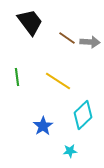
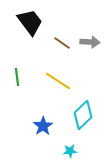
brown line: moved 5 px left, 5 px down
